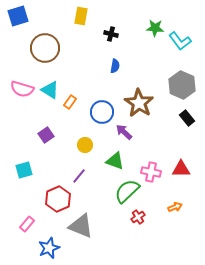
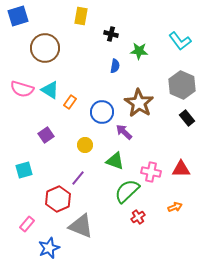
green star: moved 16 px left, 23 px down
purple line: moved 1 px left, 2 px down
